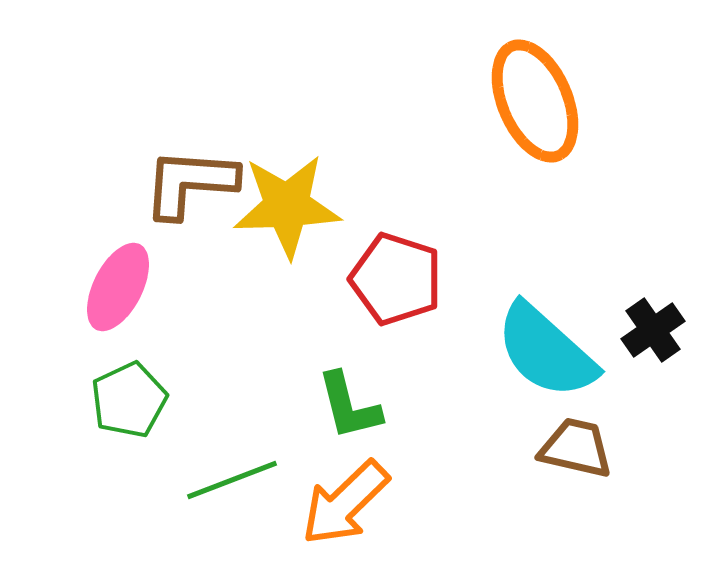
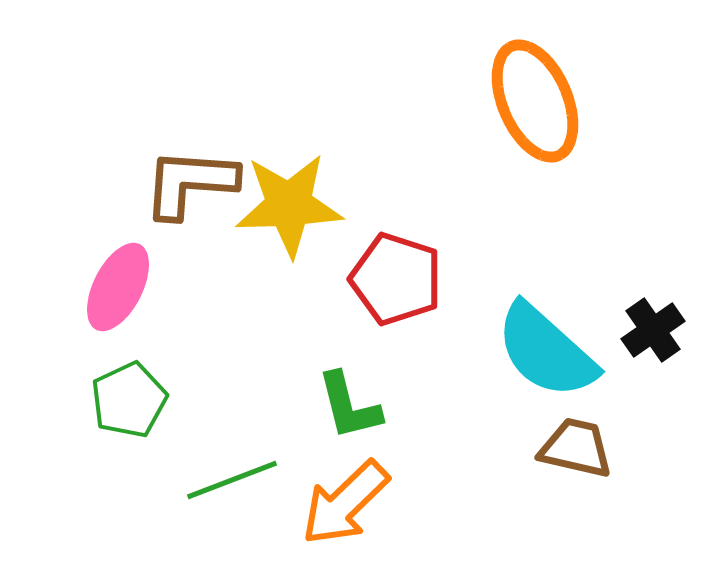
yellow star: moved 2 px right, 1 px up
